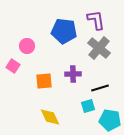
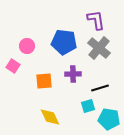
blue pentagon: moved 11 px down
cyan pentagon: moved 1 px left, 1 px up
